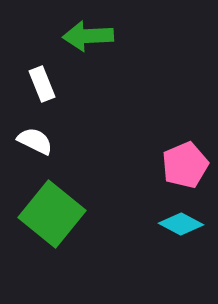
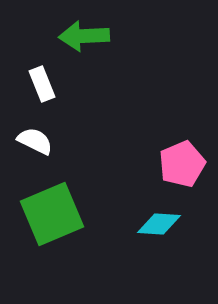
green arrow: moved 4 px left
pink pentagon: moved 3 px left, 1 px up
green square: rotated 28 degrees clockwise
cyan diamond: moved 22 px left; rotated 24 degrees counterclockwise
